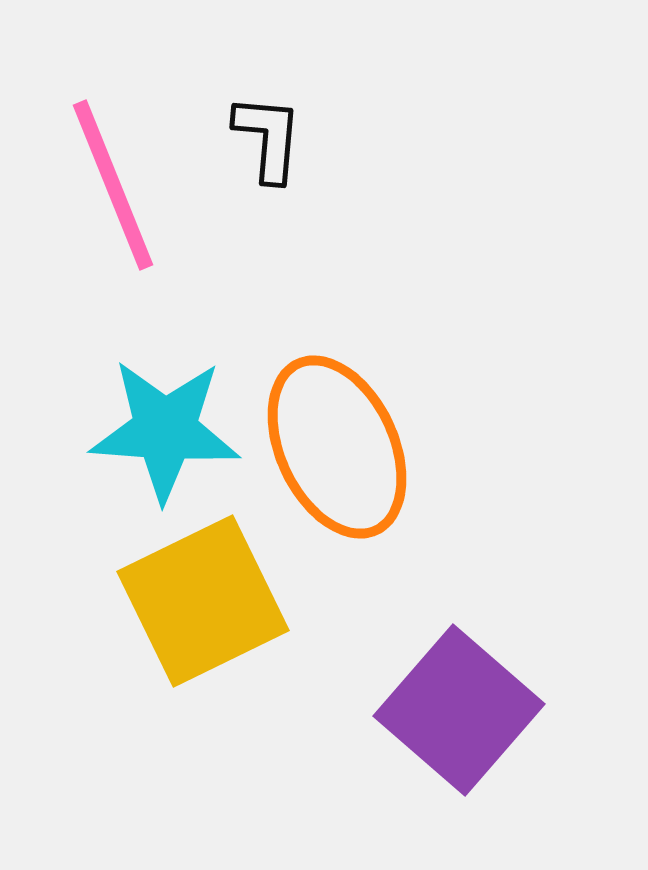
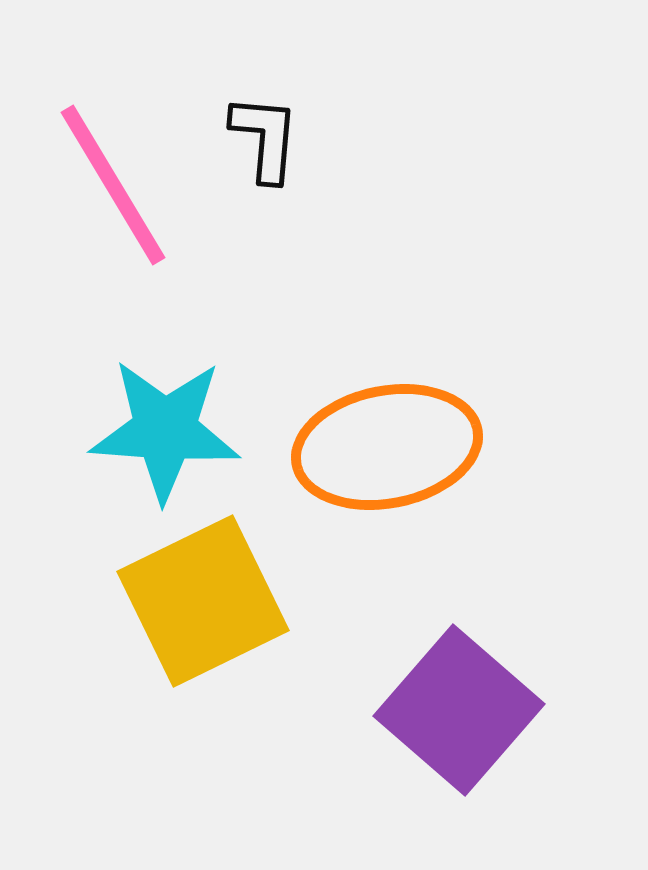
black L-shape: moved 3 px left
pink line: rotated 9 degrees counterclockwise
orange ellipse: moved 50 px right; rotated 76 degrees counterclockwise
